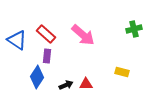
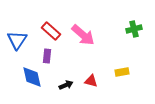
red rectangle: moved 5 px right, 3 px up
blue triangle: rotated 30 degrees clockwise
yellow rectangle: rotated 24 degrees counterclockwise
blue diamond: moved 5 px left; rotated 45 degrees counterclockwise
red triangle: moved 5 px right, 3 px up; rotated 16 degrees clockwise
